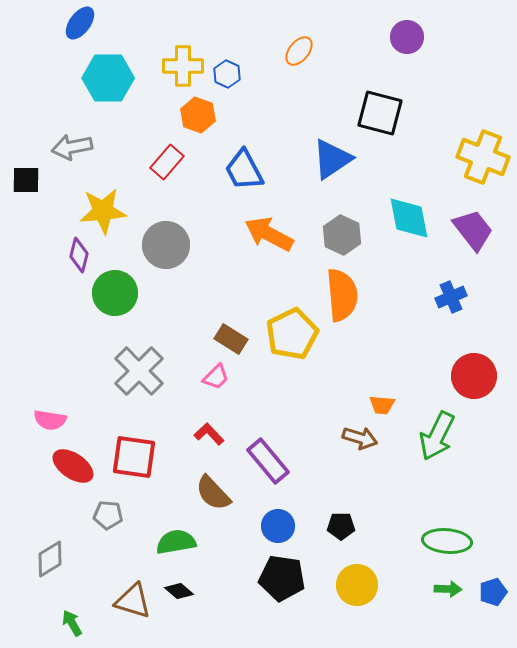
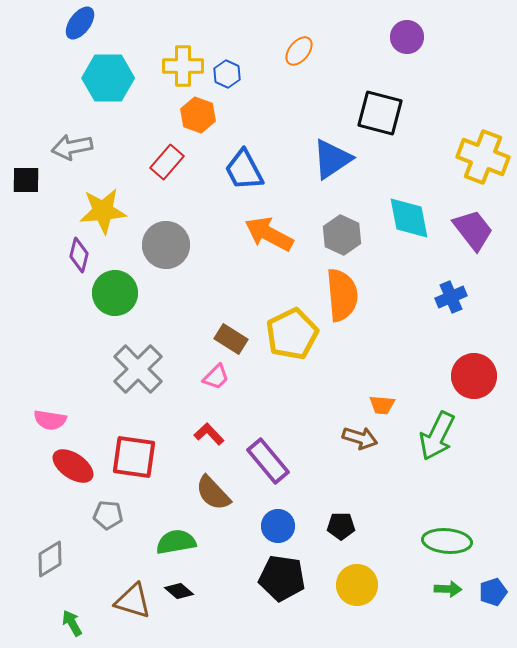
gray cross at (139, 371): moved 1 px left, 2 px up
